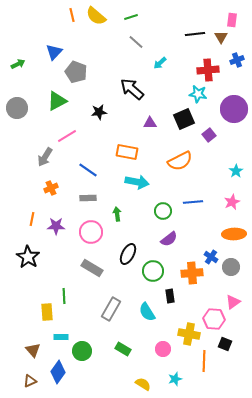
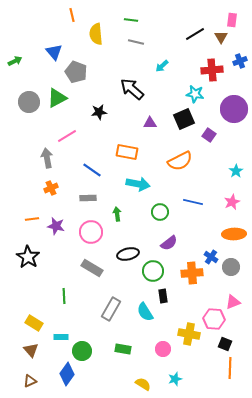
yellow semicircle at (96, 16): moved 18 px down; rotated 45 degrees clockwise
green line at (131, 17): moved 3 px down; rotated 24 degrees clockwise
black line at (195, 34): rotated 24 degrees counterclockwise
gray line at (136, 42): rotated 28 degrees counterclockwise
blue triangle at (54, 52): rotated 24 degrees counterclockwise
blue cross at (237, 60): moved 3 px right, 1 px down
cyan arrow at (160, 63): moved 2 px right, 3 px down
green arrow at (18, 64): moved 3 px left, 3 px up
red cross at (208, 70): moved 4 px right
cyan star at (198, 94): moved 3 px left
green triangle at (57, 101): moved 3 px up
gray circle at (17, 108): moved 12 px right, 6 px up
purple square at (209, 135): rotated 16 degrees counterclockwise
gray arrow at (45, 157): moved 2 px right, 1 px down; rotated 138 degrees clockwise
blue line at (88, 170): moved 4 px right
cyan arrow at (137, 182): moved 1 px right, 2 px down
blue line at (193, 202): rotated 18 degrees clockwise
green circle at (163, 211): moved 3 px left, 1 px down
orange line at (32, 219): rotated 72 degrees clockwise
purple star at (56, 226): rotated 12 degrees clockwise
purple semicircle at (169, 239): moved 4 px down
black ellipse at (128, 254): rotated 50 degrees clockwise
black rectangle at (170, 296): moved 7 px left
pink triangle at (233, 302): rotated 14 degrees clockwise
yellow rectangle at (47, 312): moved 13 px left, 11 px down; rotated 54 degrees counterclockwise
cyan semicircle at (147, 312): moved 2 px left
green rectangle at (123, 349): rotated 21 degrees counterclockwise
brown triangle at (33, 350): moved 2 px left
orange line at (204, 361): moved 26 px right, 7 px down
blue diamond at (58, 372): moved 9 px right, 2 px down
